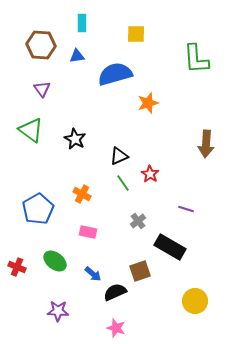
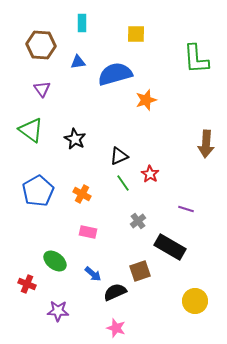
blue triangle: moved 1 px right, 6 px down
orange star: moved 2 px left, 3 px up
blue pentagon: moved 18 px up
red cross: moved 10 px right, 17 px down
